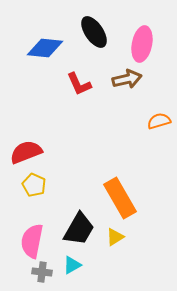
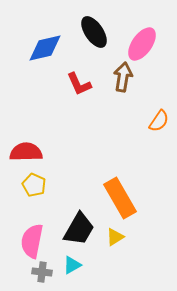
pink ellipse: rotated 24 degrees clockwise
blue diamond: rotated 18 degrees counterclockwise
brown arrow: moved 4 px left, 2 px up; rotated 68 degrees counterclockwise
orange semicircle: rotated 140 degrees clockwise
red semicircle: rotated 20 degrees clockwise
